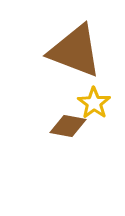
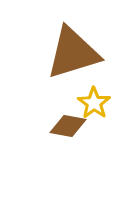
brown triangle: moved 2 px left, 2 px down; rotated 38 degrees counterclockwise
